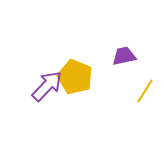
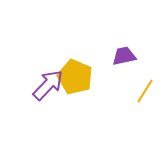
purple arrow: moved 1 px right, 1 px up
